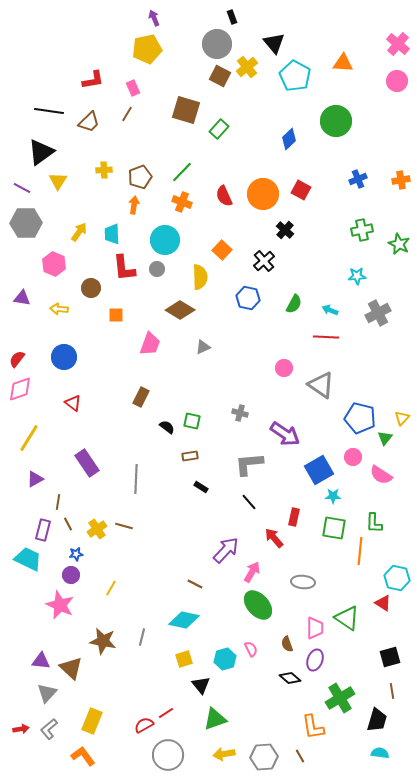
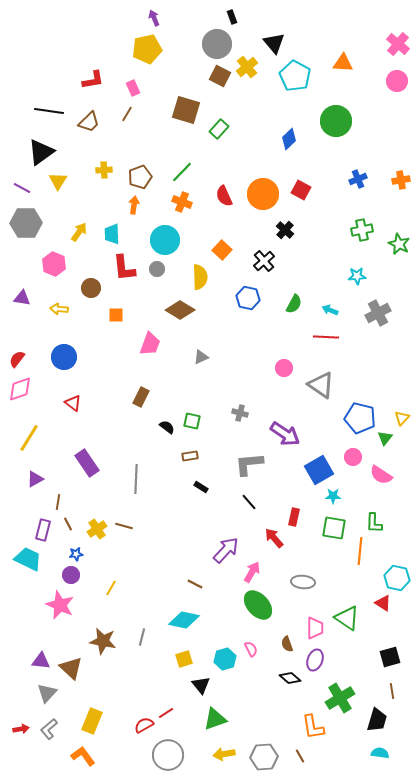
gray triangle at (203, 347): moved 2 px left, 10 px down
